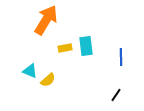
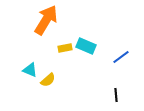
cyan rectangle: rotated 60 degrees counterclockwise
blue line: rotated 54 degrees clockwise
cyan triangle: moved 1 px up
black line: rotated 40 degrees counterclockwise
